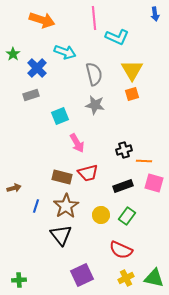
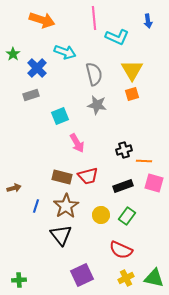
blue arrow: moved 7 px left, 7 px down
gray star: moved 2 px right
red trapezoid: moved 3 px down
